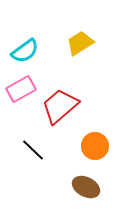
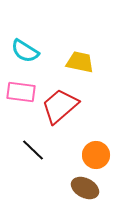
yellow trapezoid: moved 19 px down; rotated 44 degrees clockwise
cyan semicircle: rotated 68 degrees clockwise
pink rectangle: moved 3 px down; rotated 36 degrees clockwise
orange circle: moved 1 px right, 9 px down
brown ellipse: moved 1 px left, 1 px down
